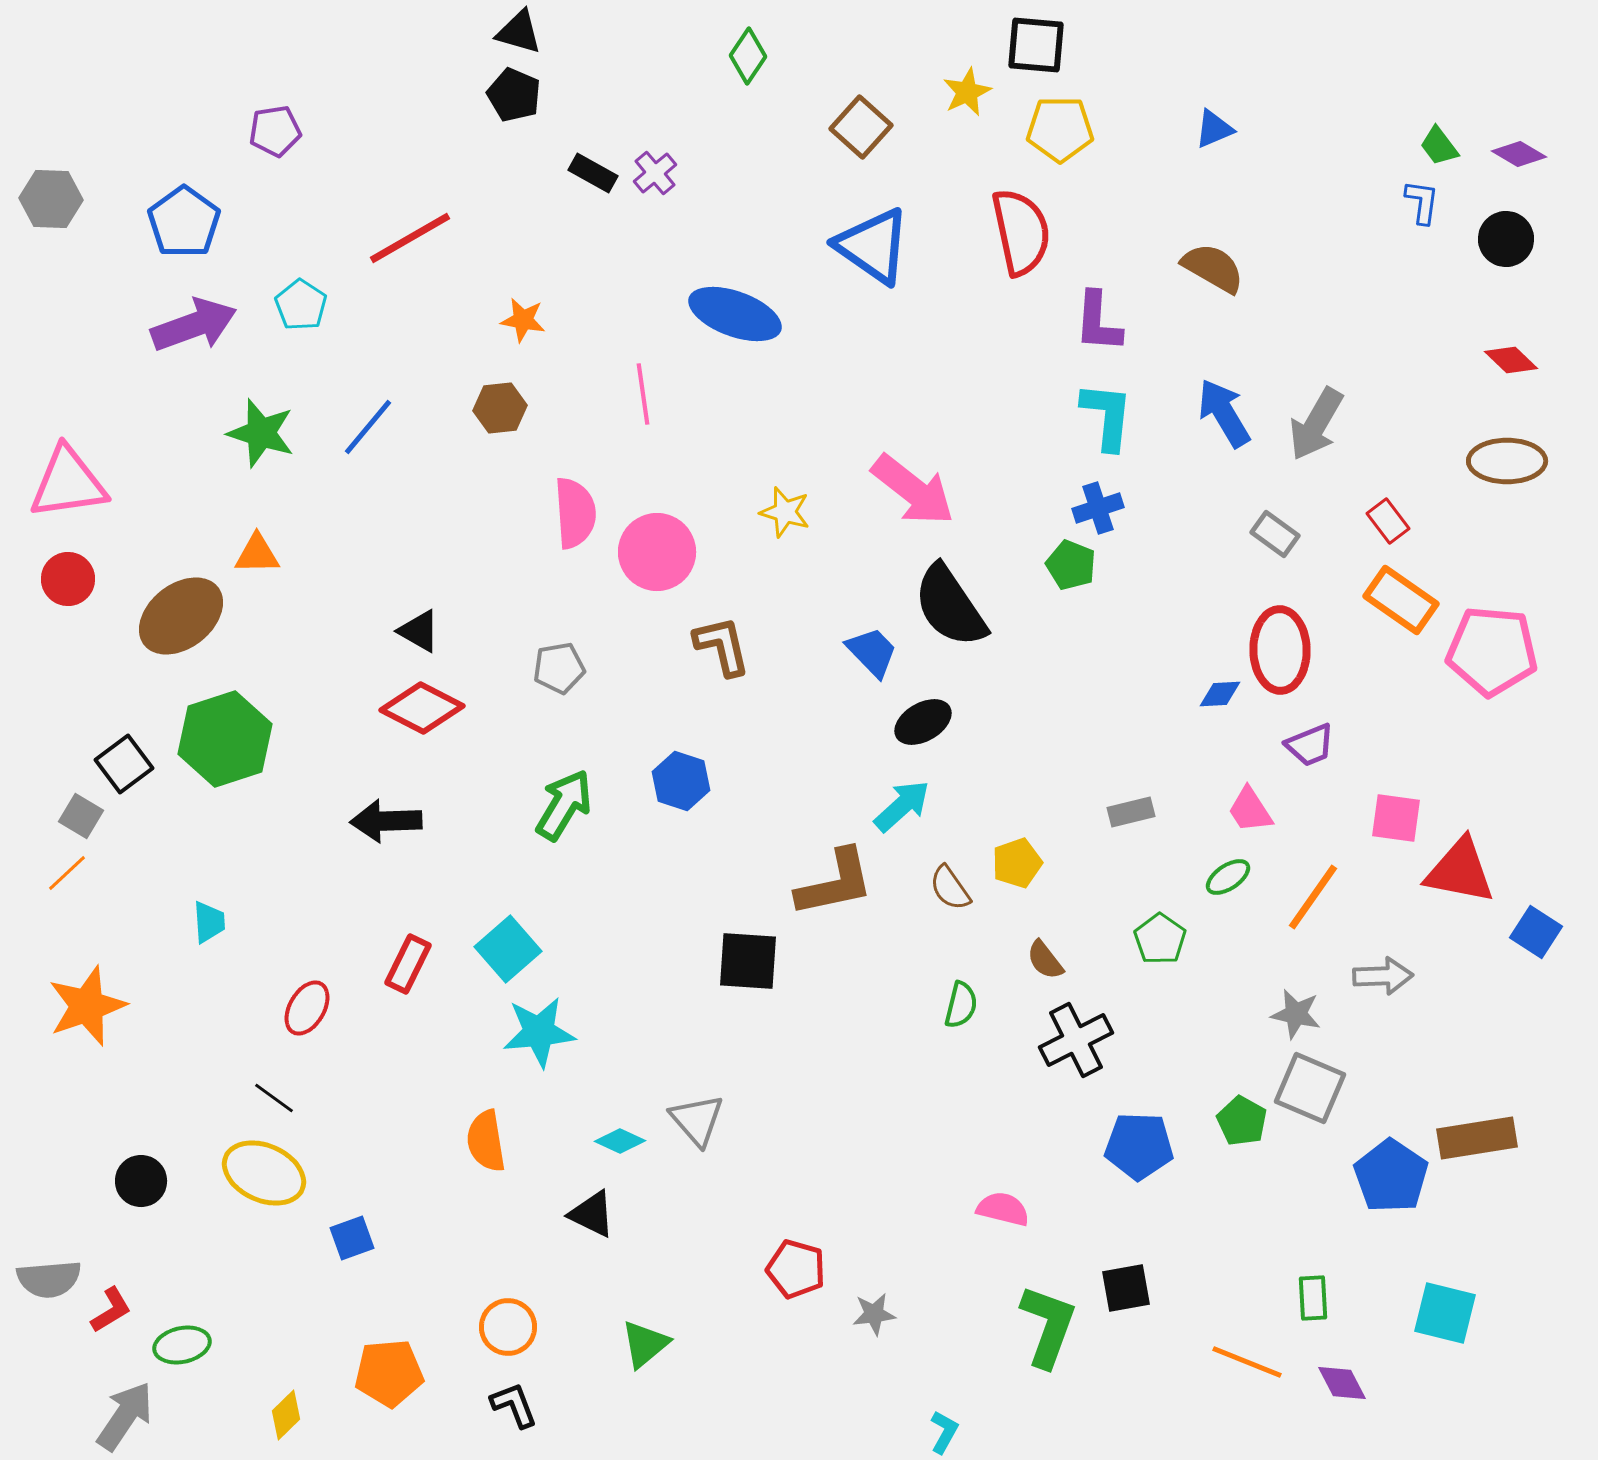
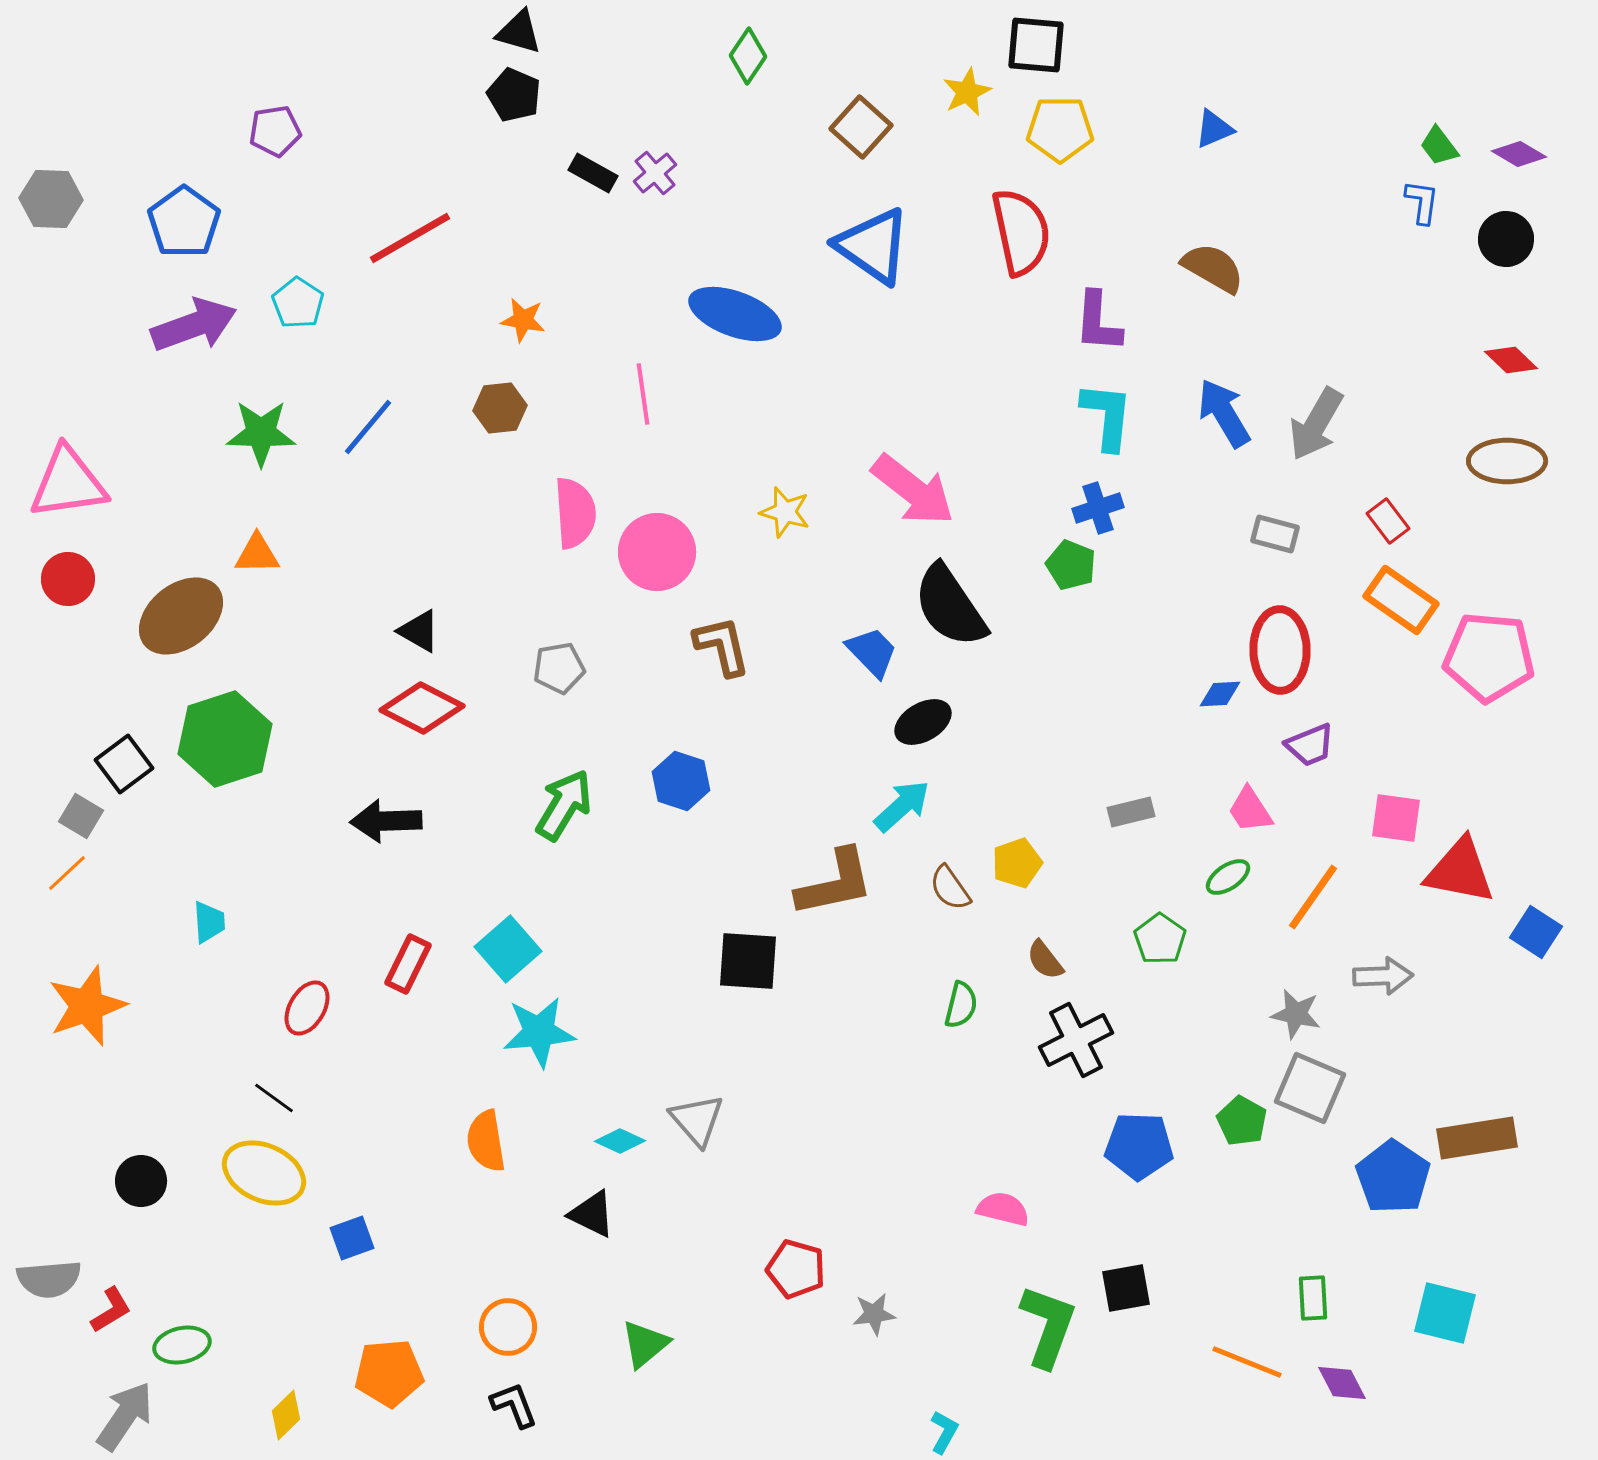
cyan pentagon at (301, 305): moved 3 px left, 2 px up
green star at (261, 433): rotated 16 degrees counterclockwise
gray rectangle at (1275, 534): rotated 21 degrees counterclockwise
pink pentagon at (1492, 651): moved 3 px left, 6 px down
blue pentagon at (1391, 1176): moved 2 px right, 1 px down
